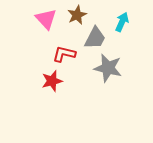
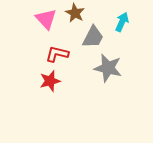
brown star: moved 2 px left, 2 px up; rotated 18 degrees counterclockwise
gray trapezoid: moved 2 px left, 1 px up
red L-shape: moved 7 px left
red star: moved 2 px left
